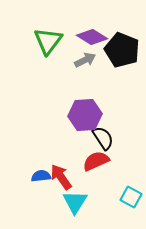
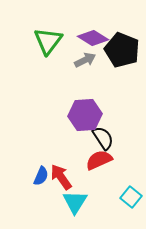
purple diamond: moved 1 px right, 1 px down
red semicircle: moved 3 px right, 1 px up
blue semicircle: rotated 120 degrees clockwise
cyan square: rotated 10 degrees clockwise
